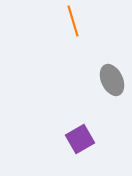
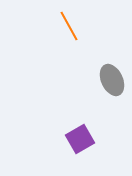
orange line: moved 4 px left, 5 px down; rotated 12 degrees counterclockwise
